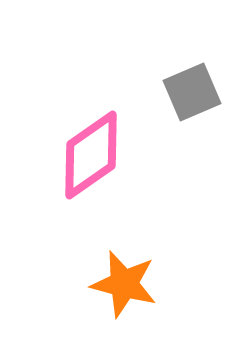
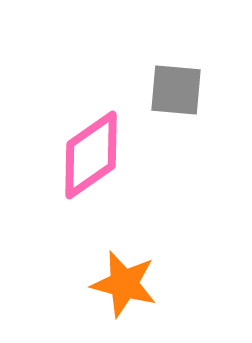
gray square: moved 16 px left, 2 px up; rotated 28 degrees clockwise
